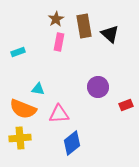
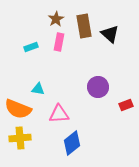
cyan rectangle: moved 13 px right, 5 px up
orange semicircle: moved 5 px left
